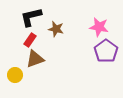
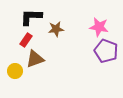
black L-shape: rotated 15 degrees clockwise
brown star: rotated 21 degrees counterclockwise
red rectangle: moved 4 px left
purple pentagon: rotated 15 degrees counterclockwise
yellow circle: moved 4 px up
